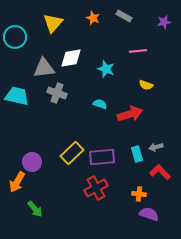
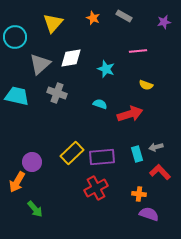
gray triangle: moved 4 px left, 4 px up; rotated 35 degrees counterclockwise
